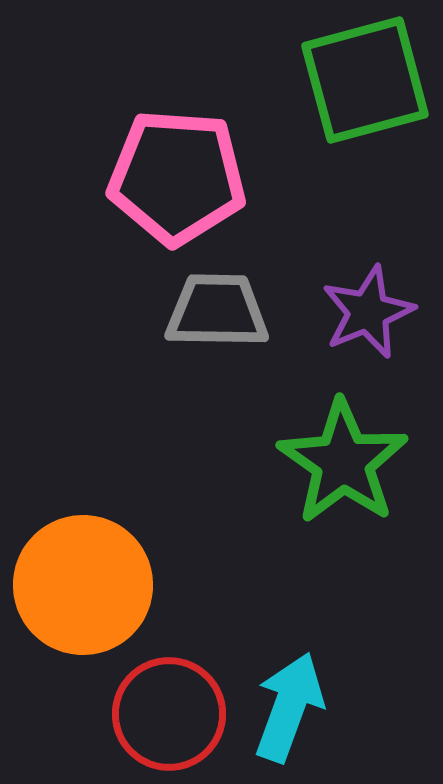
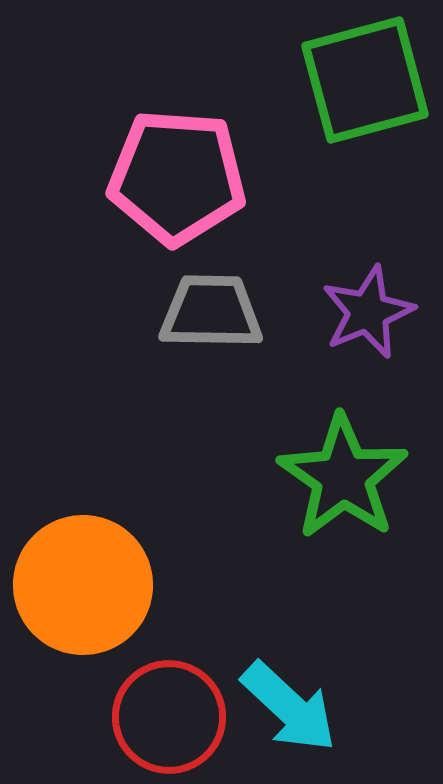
gray trapezoid: moved 6 px left, 1 px down
green star: moved 15 px down
cyan arrow: rotated 113 degrees clockwise
red circle: moved 3 px down
